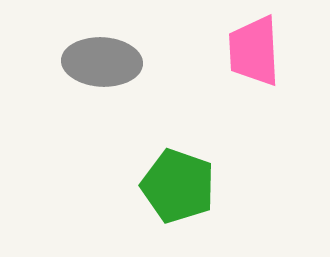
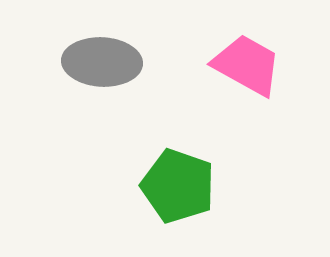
pink trapezoid: moved 7 px left, 14 px down; rotated 122 degrees clockwise
